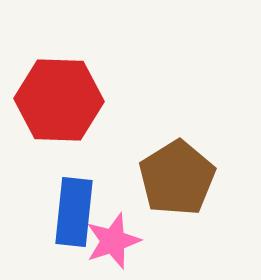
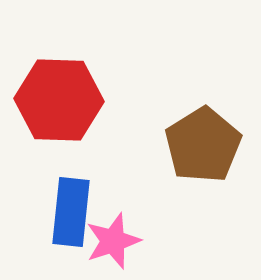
brown pentagon: moved 26 px right, 33 px up
blue rectangle: moved 3 px left
